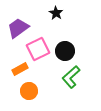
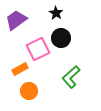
purple trapezoid: moved 2 px left, 8 px up
black circle: moved 4 px left, 13 px up
